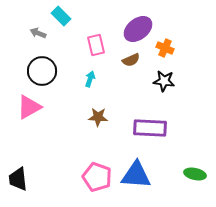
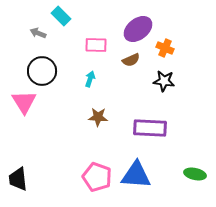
pink rectangle: rotated 75 degrees counterclockwise
pink triangle: moved 5 px left, 5 px up; rotated 32 degrees counterclockwise
